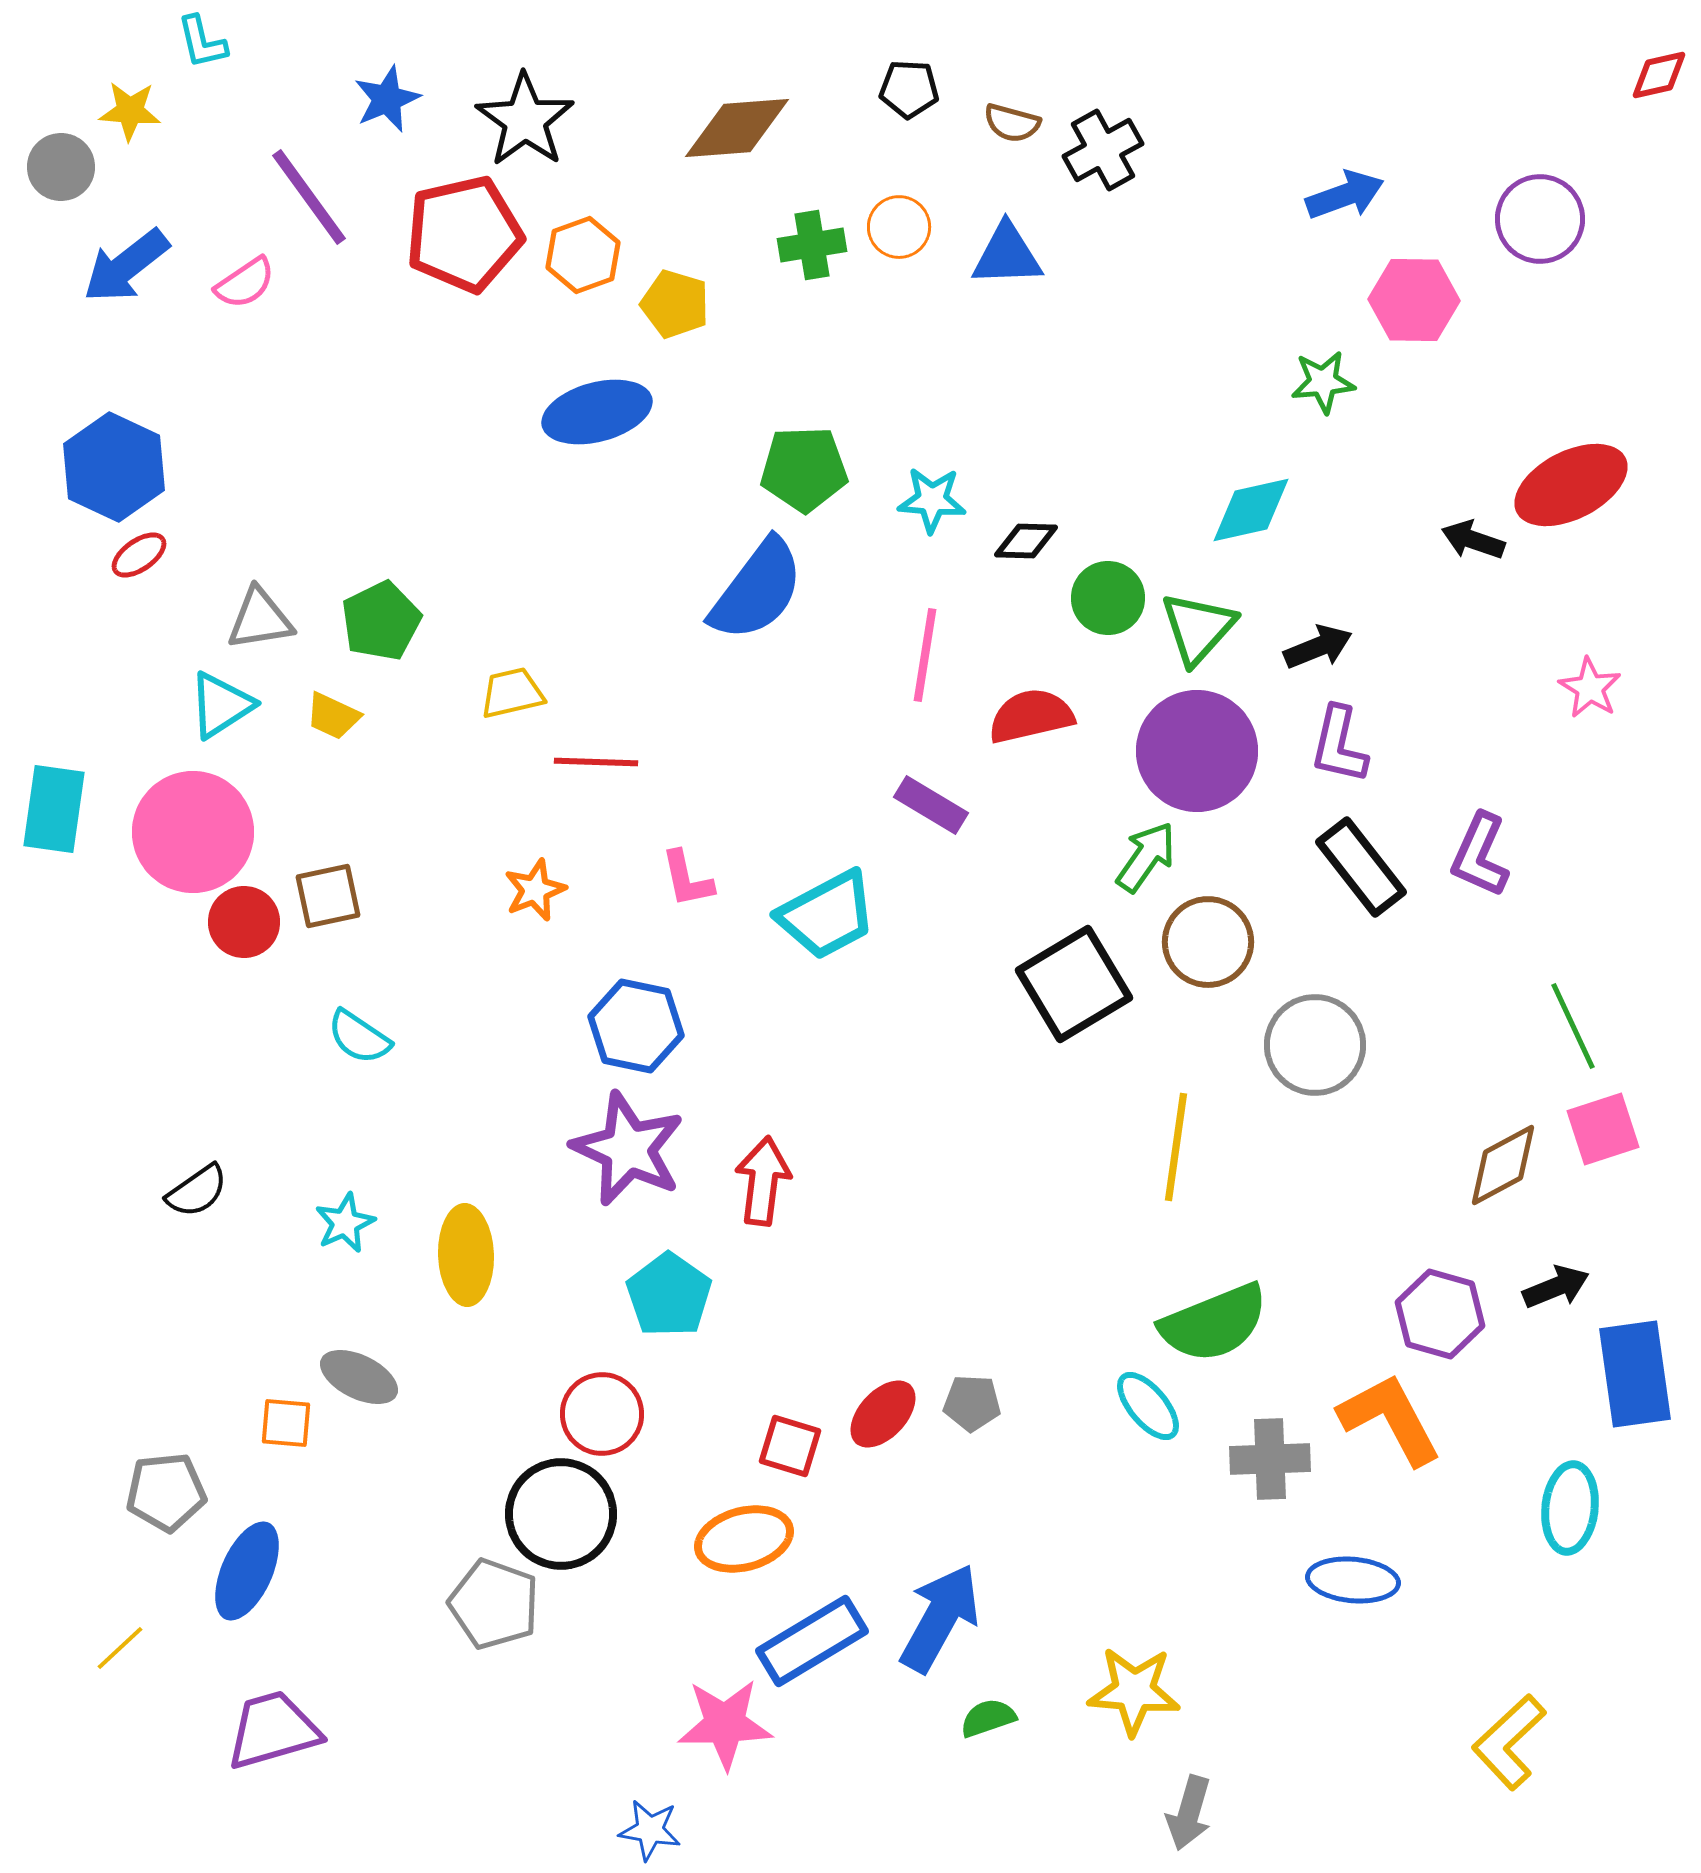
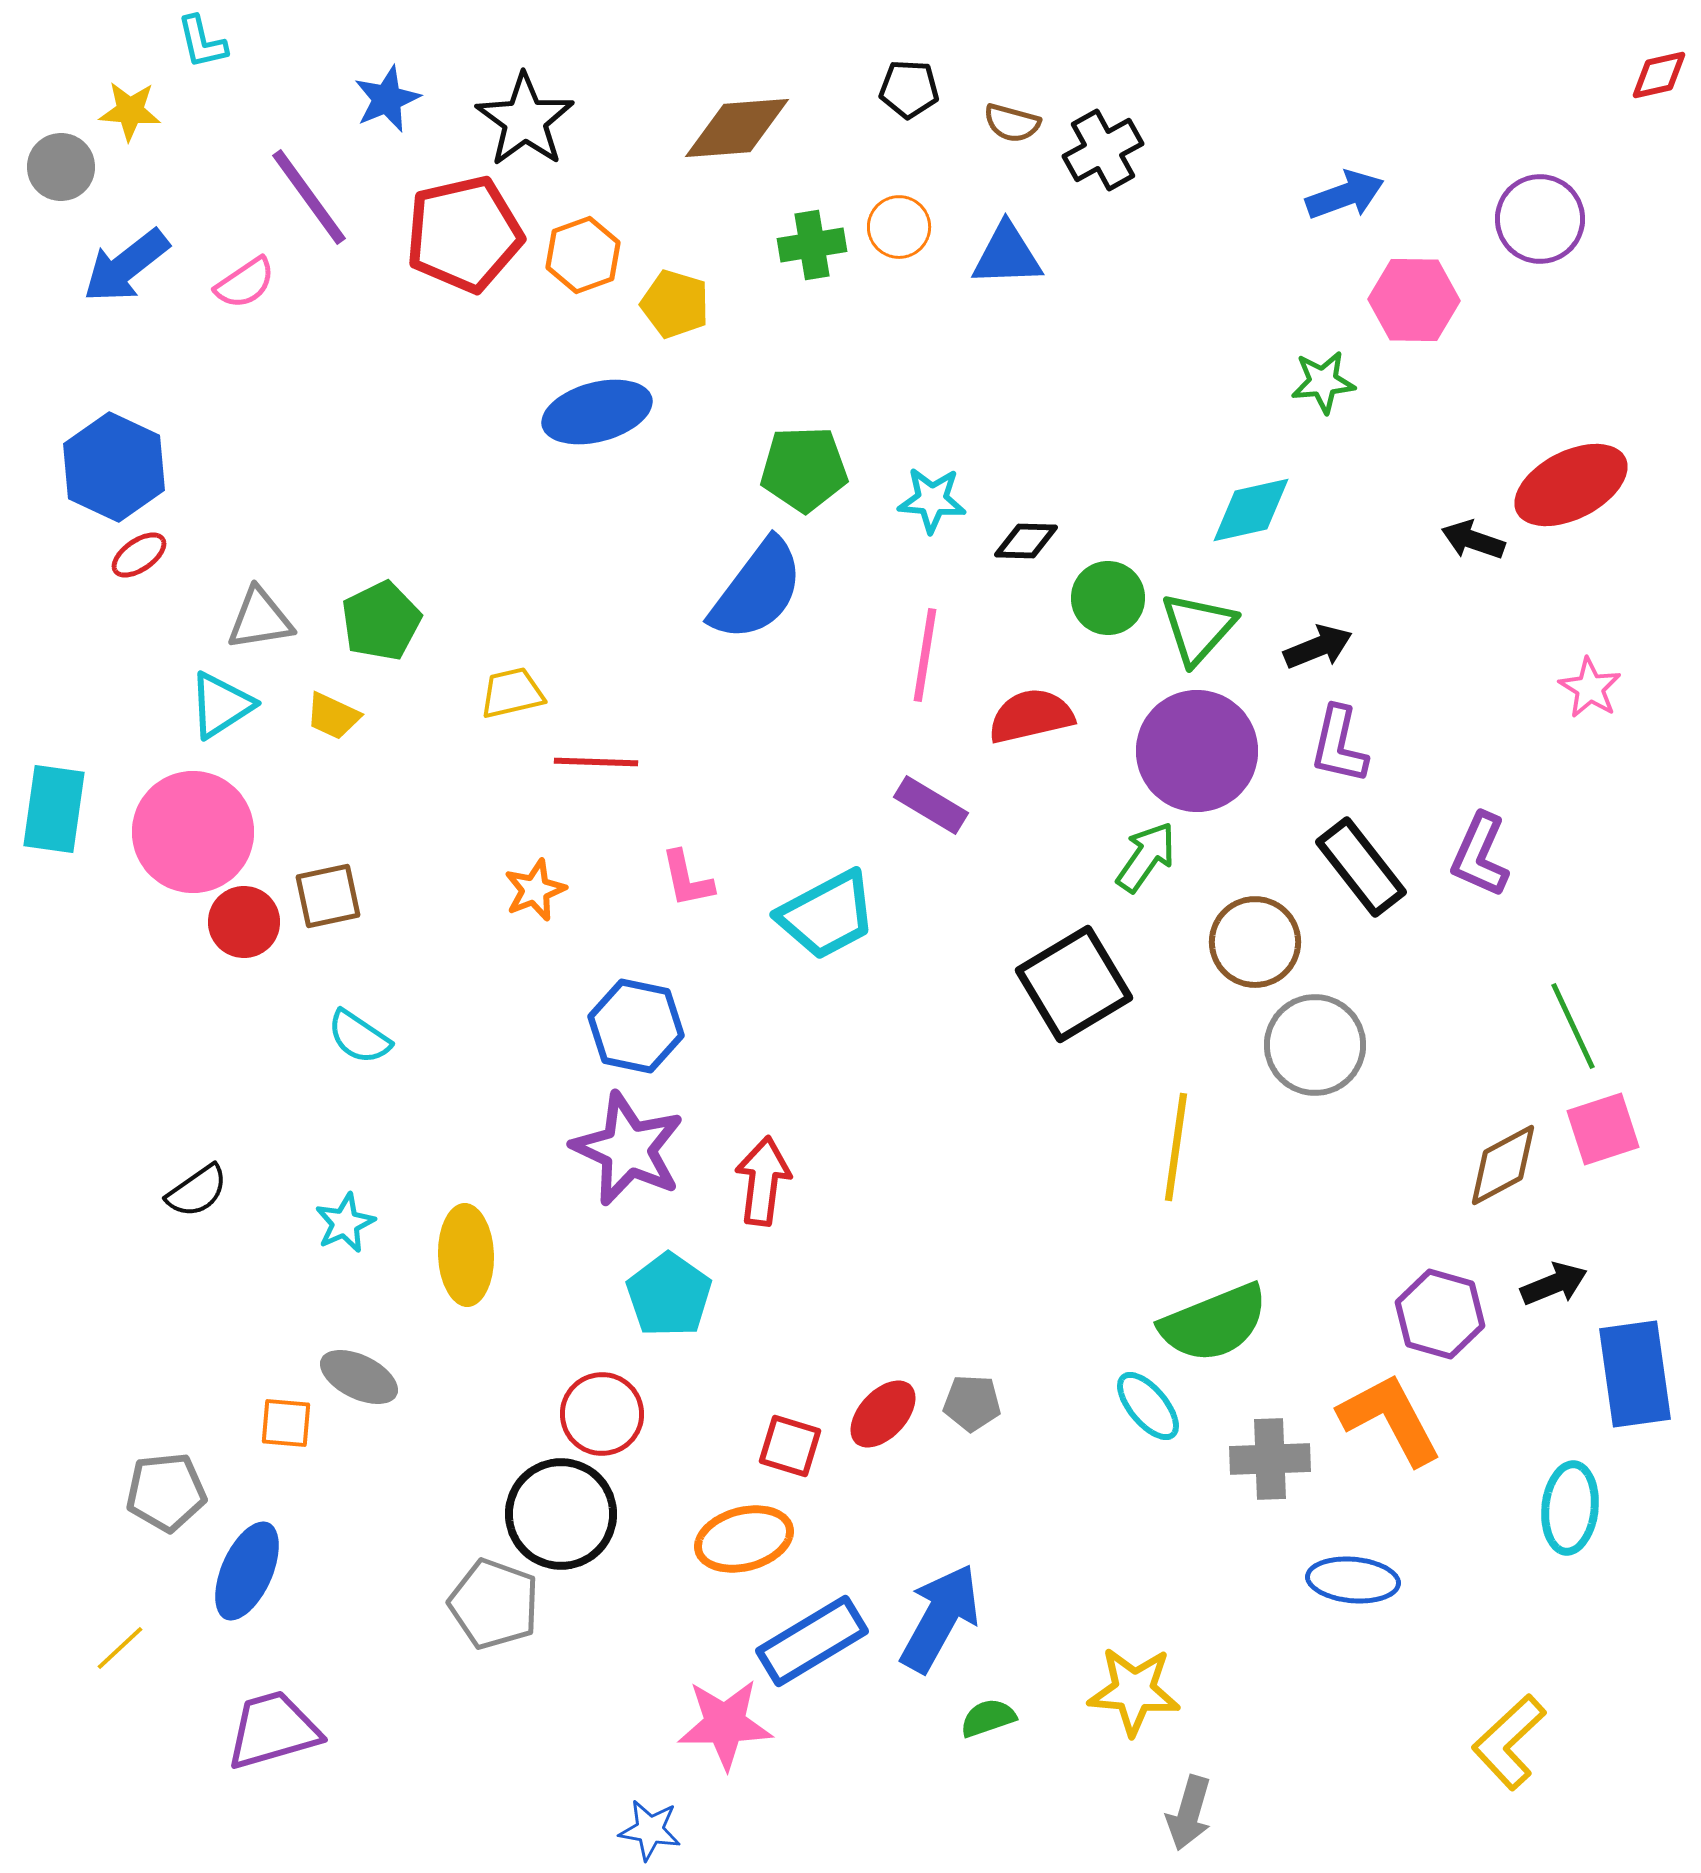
brown circle at (1208, 942): moved 47 px right
black arrow at (1556, 1287): moved 2 px left, 3 px up
